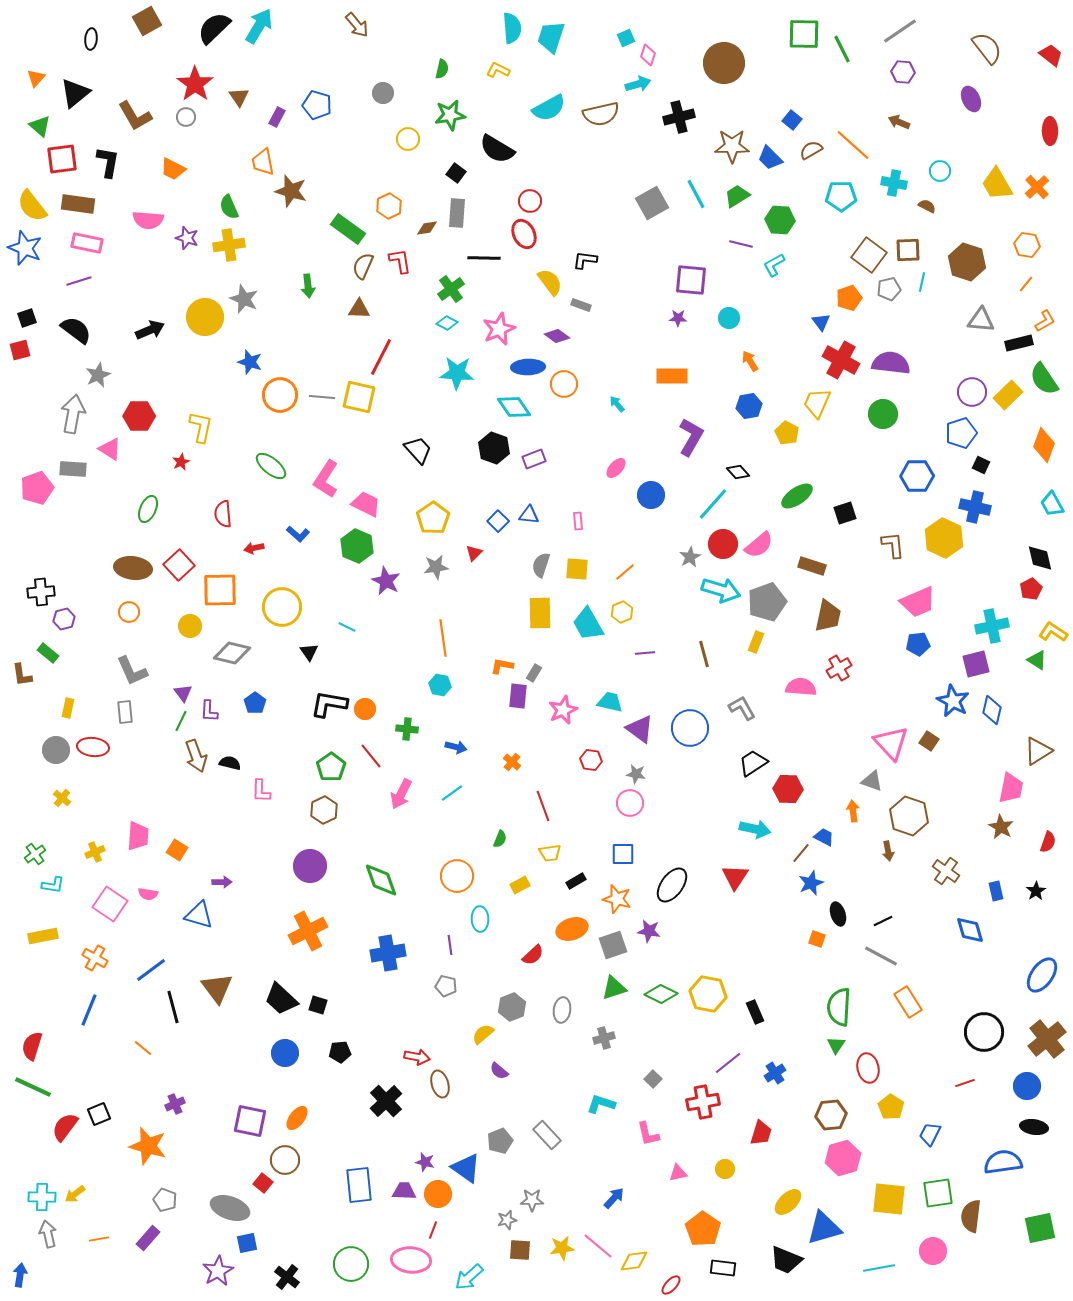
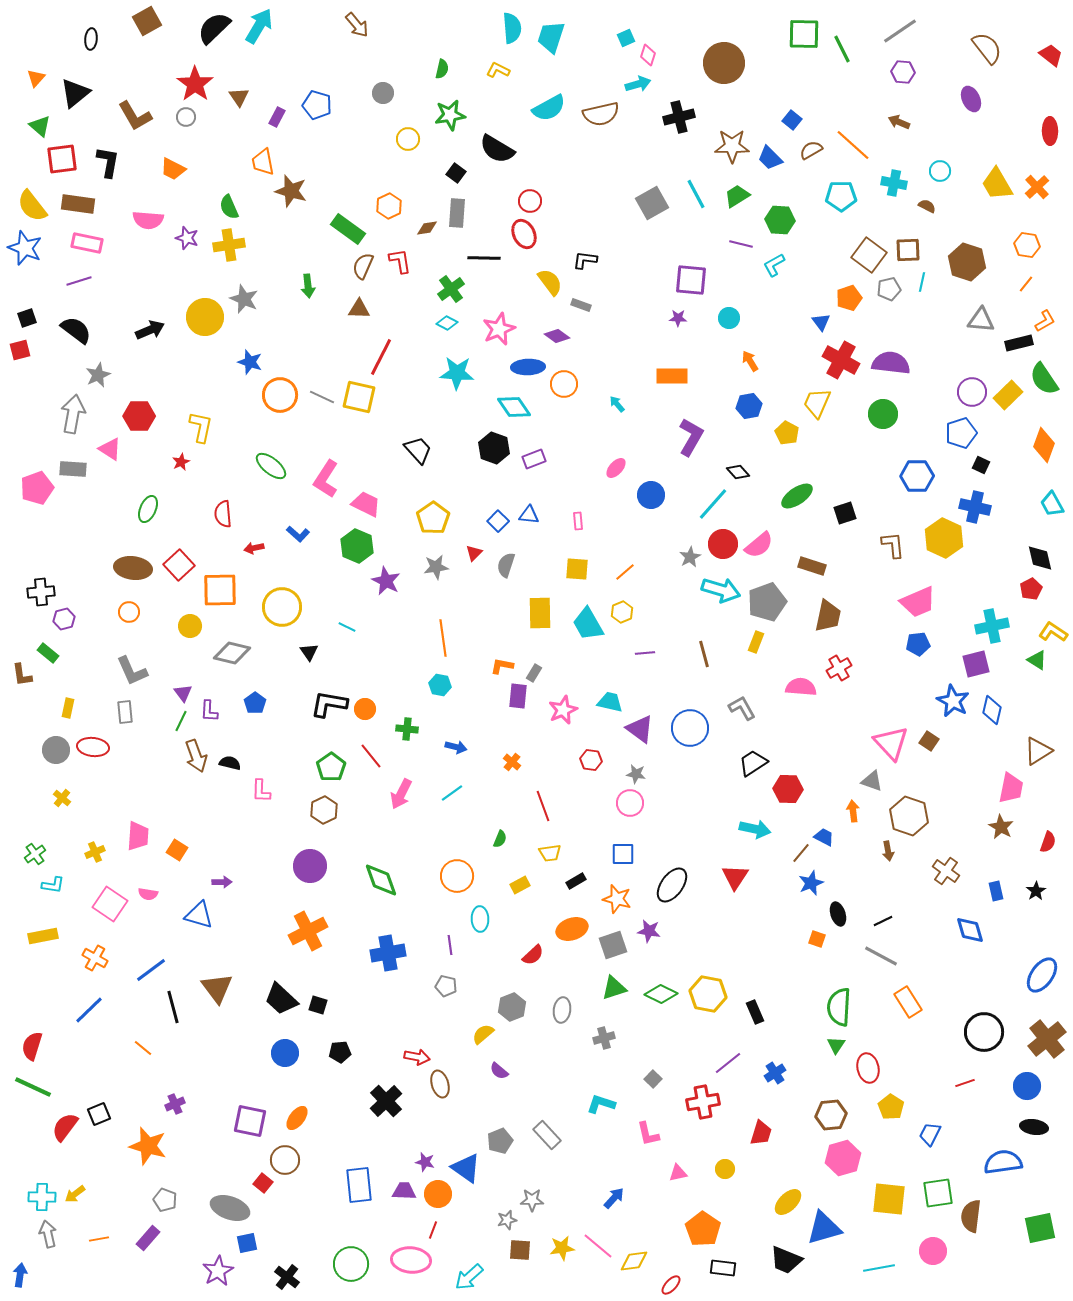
gray line at (322, 397): rotated 20 degrees clockwise
gray semicircle at (541, 565): moved 35 px left
blue line at (89, 1010): rotated 24 degrees clockwise
